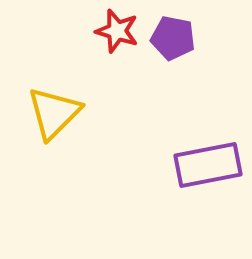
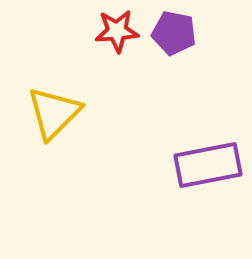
red star: rotated 21 degrees counterclockwise
purple pentagon: moved 1 px right, 5 px up
